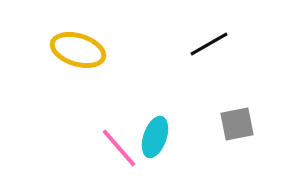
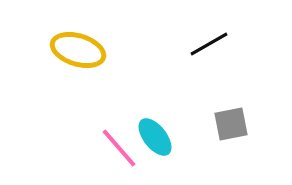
gray square: moved 6 px left
cyan ellipse: rotated 57 degrees counterclockwise
